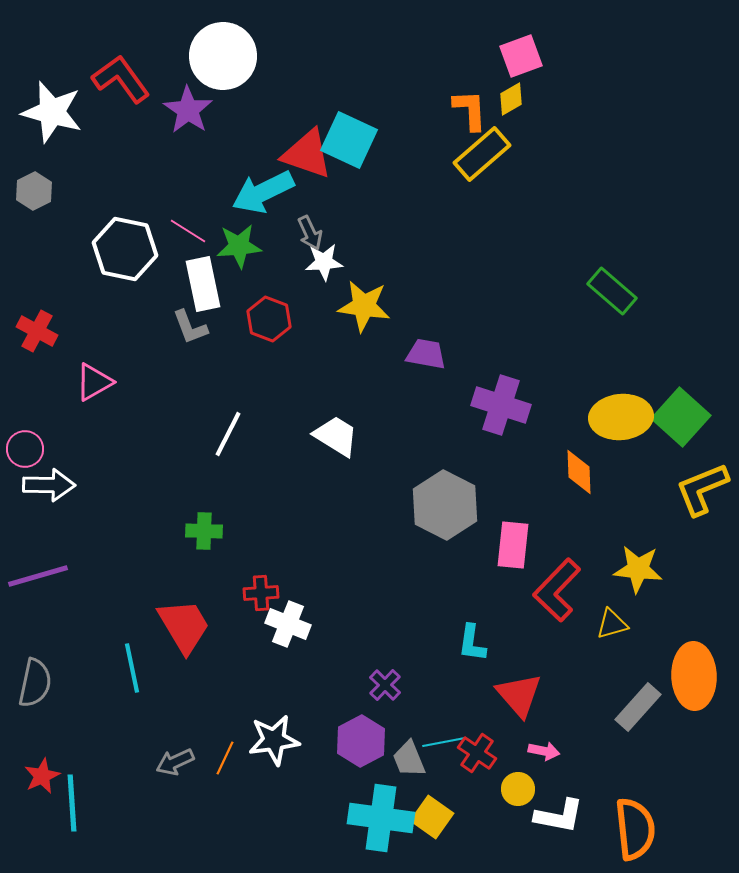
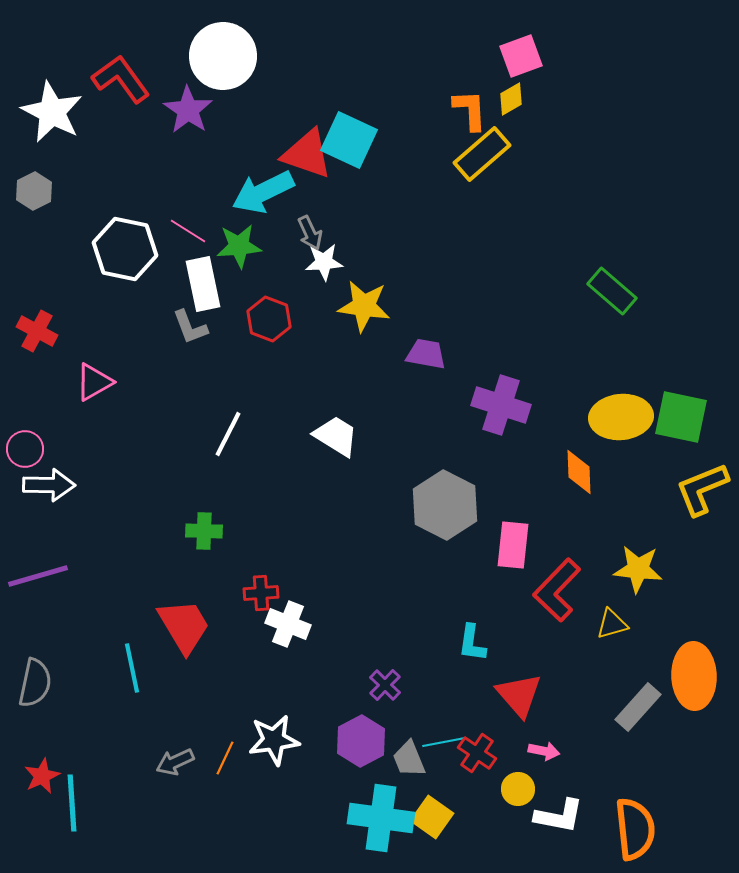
white star at (52, 112): rotated 12 degrees clockwise
green square at (681, 417): rotated 30 degrees counterclockwise
